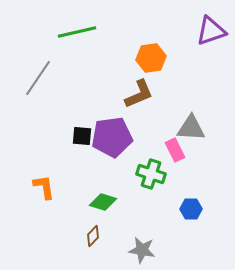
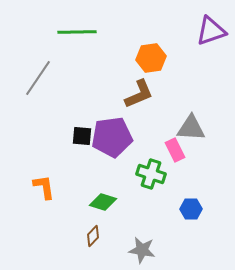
green line: rotated 12 degrees clockwise
